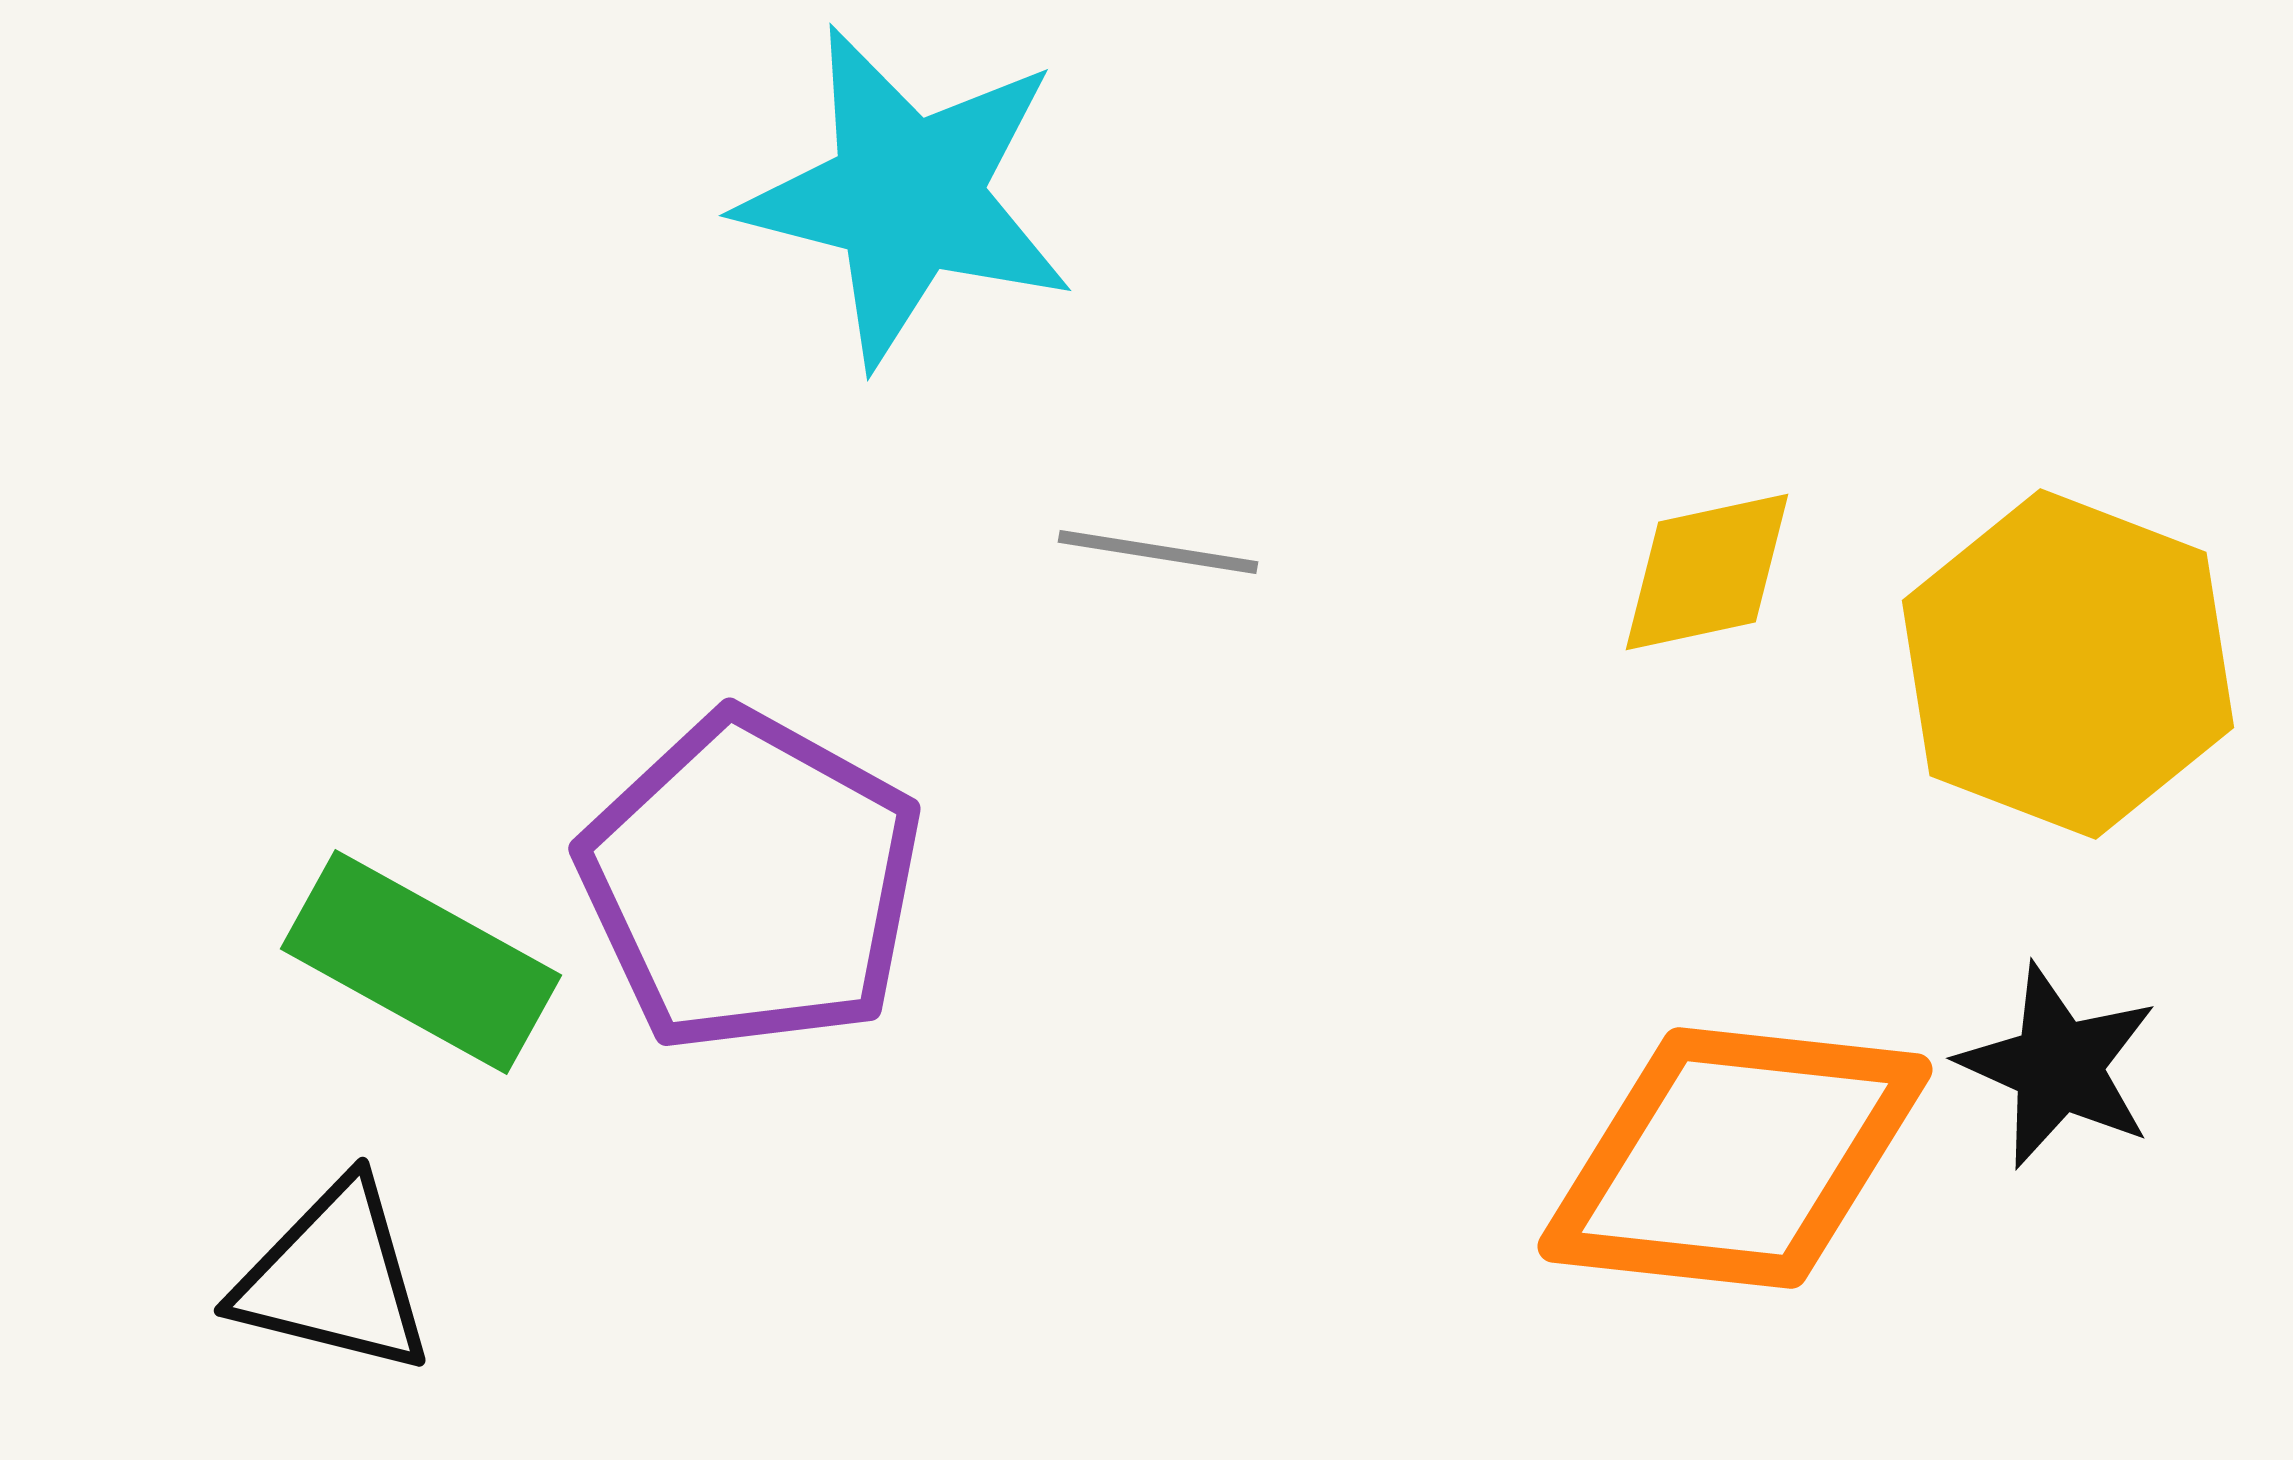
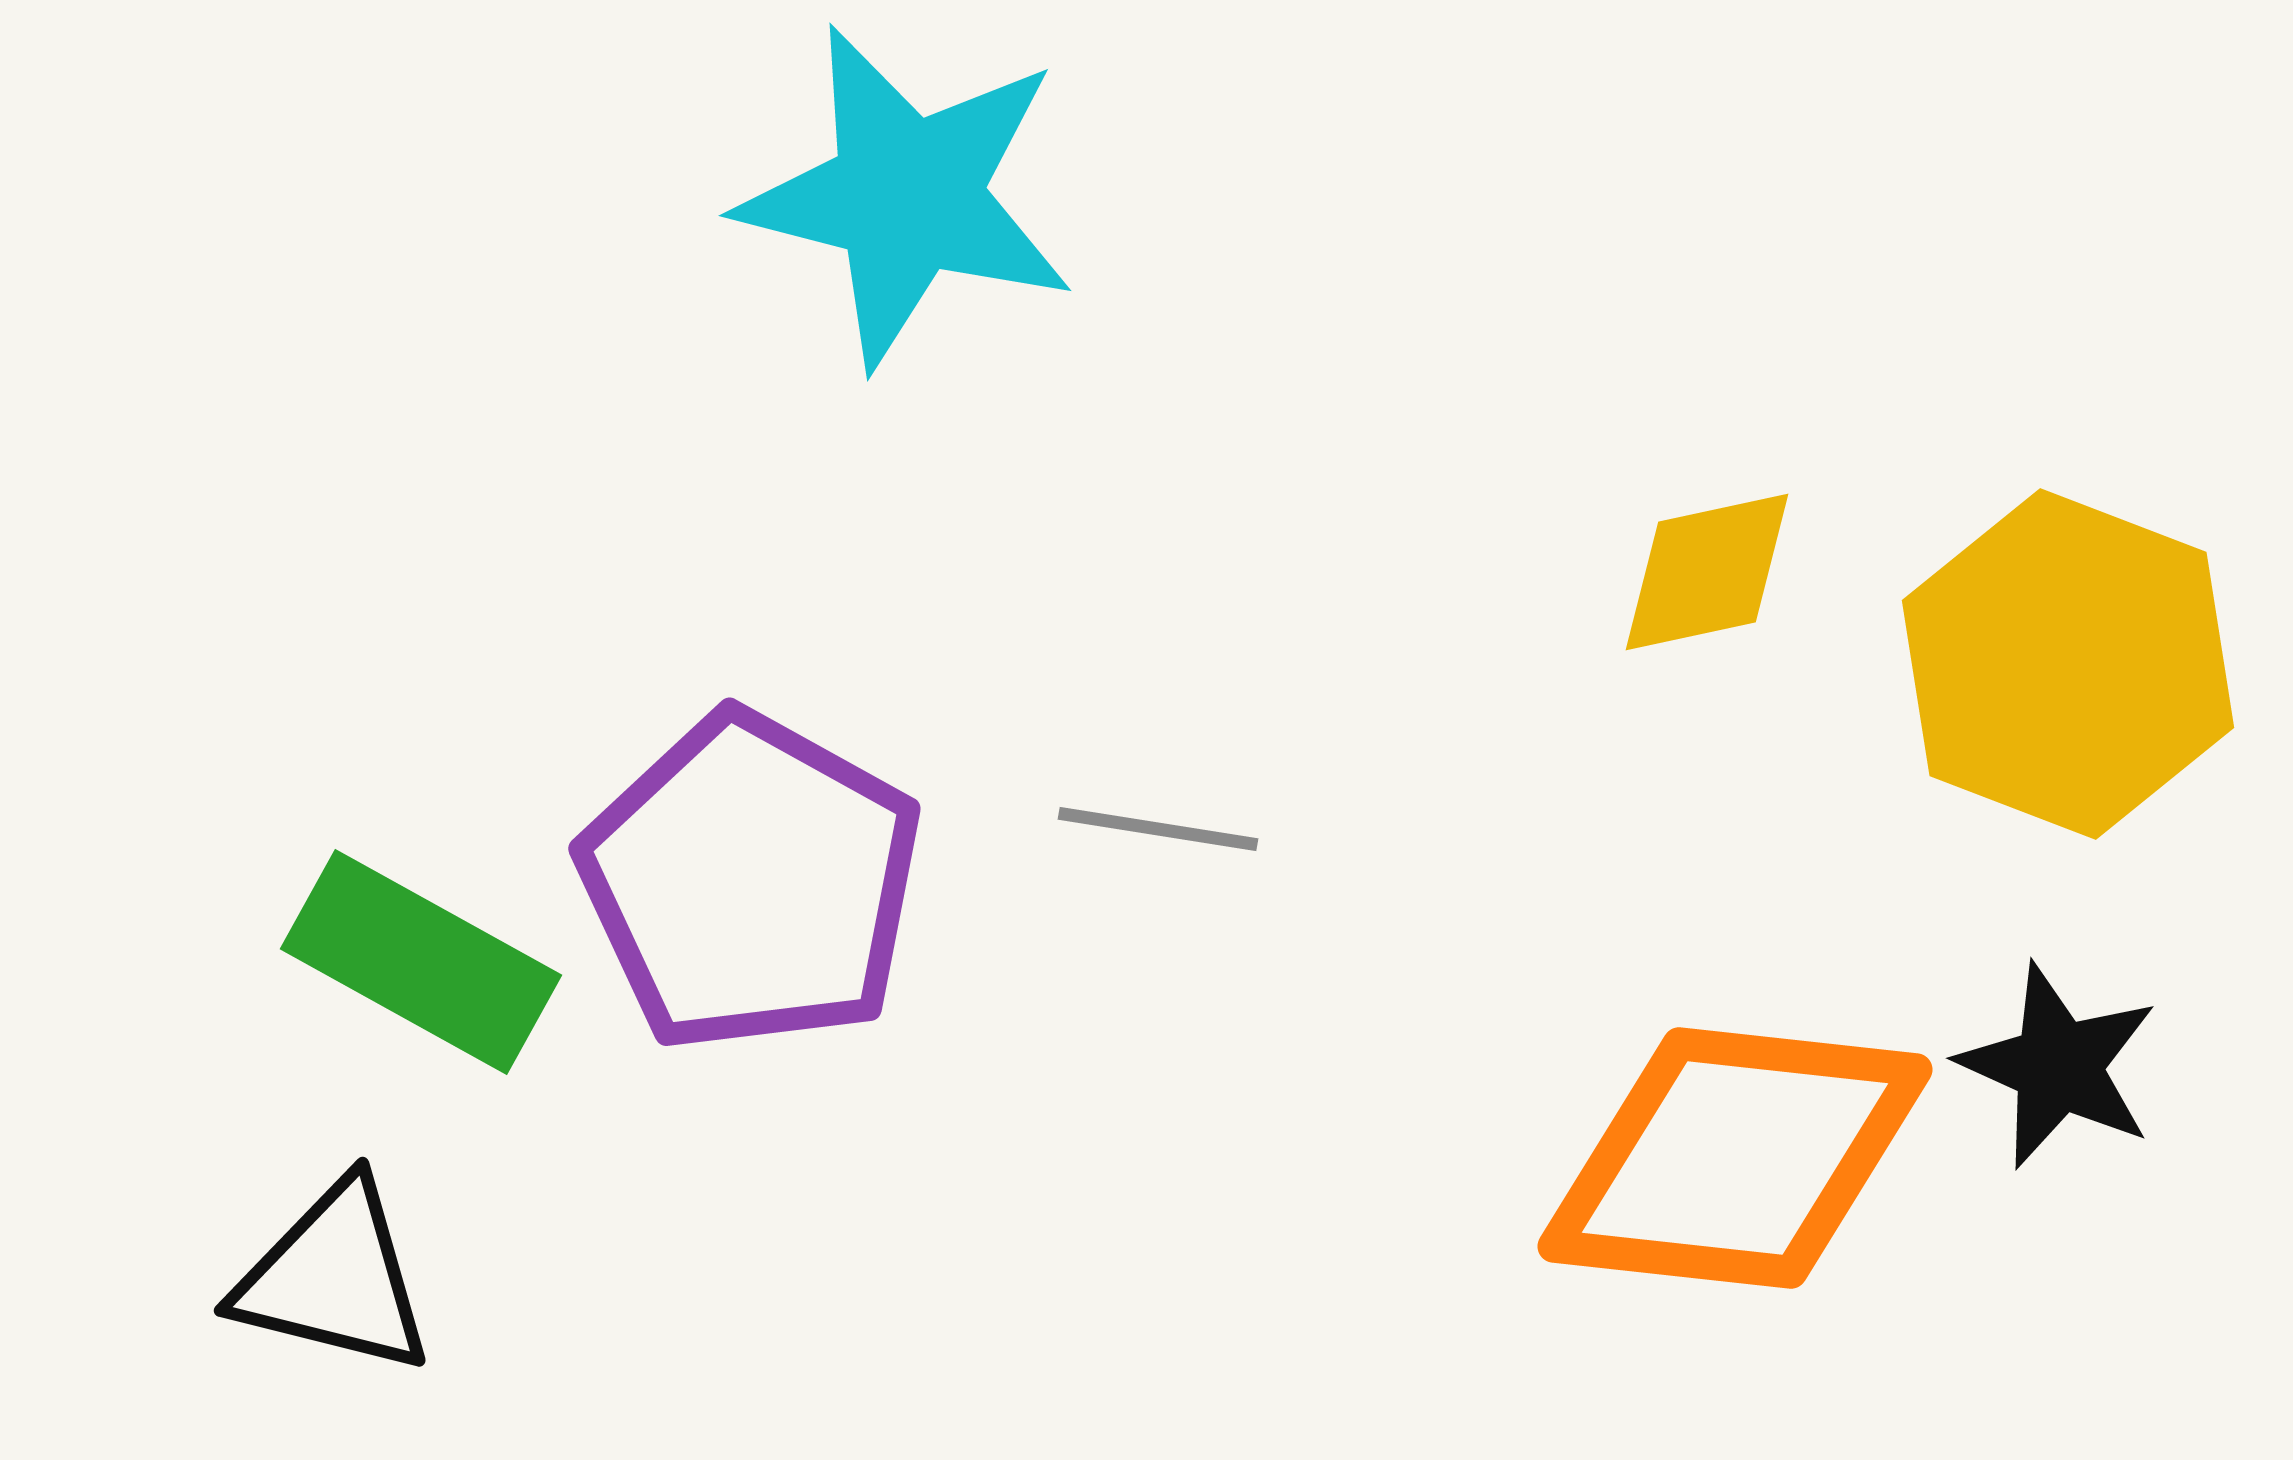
gray line: moved 277 px down
